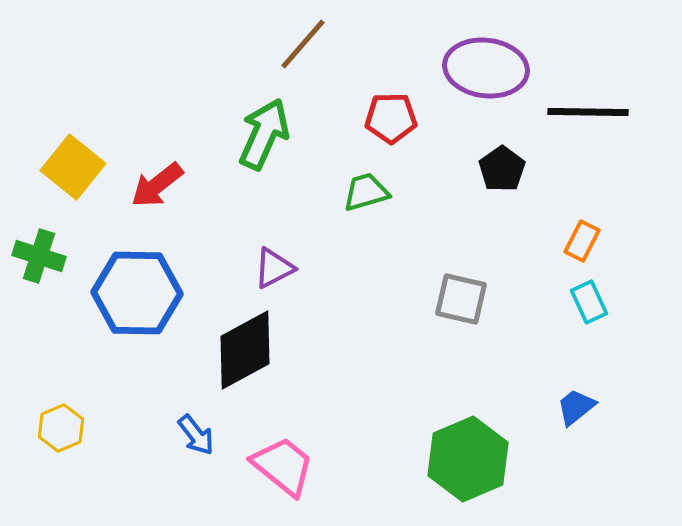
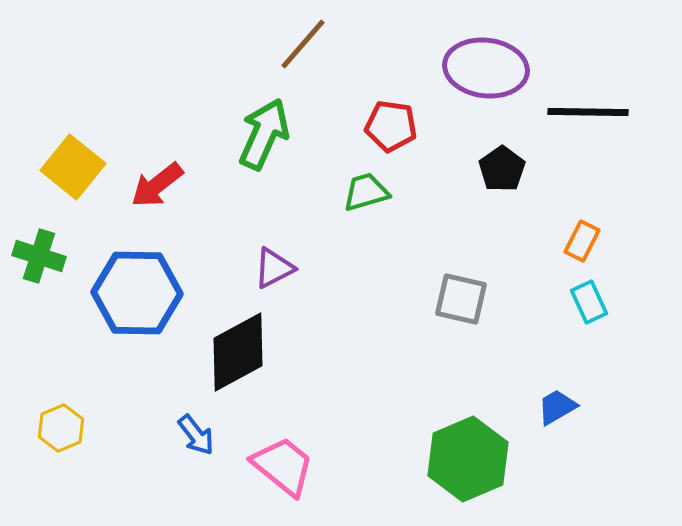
red pentagon: moved 8 px down; rotated 9 degrees clockwise
black diamond: moved 7 px left, 2 px down
blue trapezoid: moved 19 px left; rotated 9 degrees clockwise
